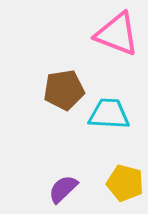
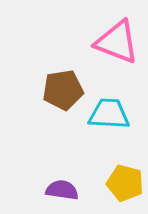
pink triangle: moved 8 px down
brown pentagon: moved 1 px left
purple semicircle: moved 1 px left, 1 px down; rotated 52 degrees clockwise
